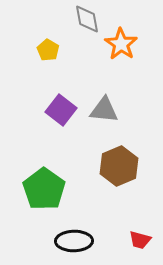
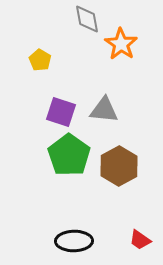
yellow pentagon: moved 8 px left, 10 px down
purple square: moved 2 px down; rotated 20 degrees counterclockwise
brown hexagon: rotated 6 degrees counterclockwise
green pentagon: moved 25 px right, 34 px up
red trapezoid: rotated 20 degrees clockwise
